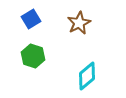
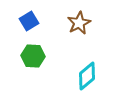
blue square: moved 2 px left, 2 px down
green hexagon: rotated 15 degrees counterclockwise
